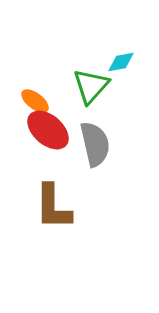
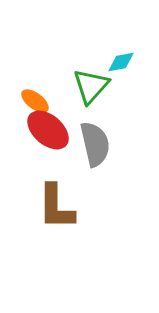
brown L-shape: moved 3 px right
